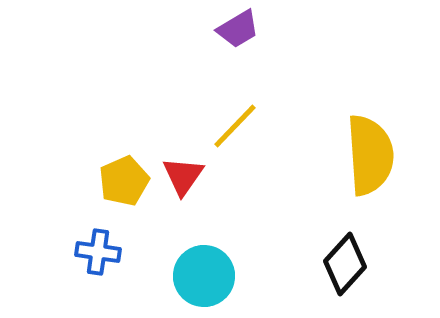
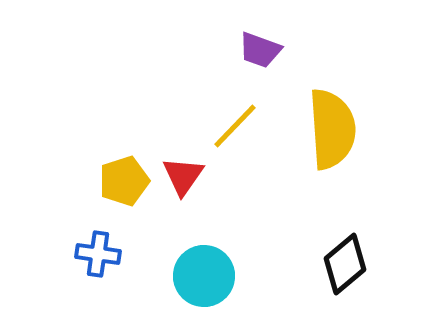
purple trapezoid: moved 22 px right, 21 px down; rotated 51 degrees clockwise
yellow semicircle: moved 38 px left, 26 px up
yellow pentagon: rotated 6 degrees clockwise
blue cross: moved 2 px down
black diamond: rotated 8 degrees clockwise
